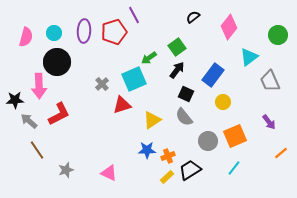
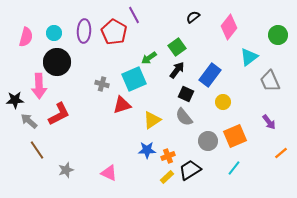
red pentagon: rotated 25 degrees counterclockwise
blue rectangle: moved 3 px left
gray cross: rotated 32 degrees counterclockwise
